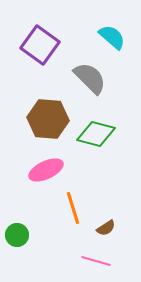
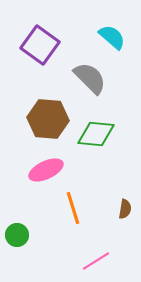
green diamond: rotated 9 degrees counterclockwise
brown semicircle: moved 19 px right, 19 px up; rotated 48 degrees counterclockwise
pink line: rotated 48 degrees counterclockwise
